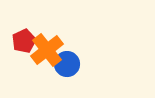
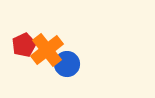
red pentagon: moved 4 px down
